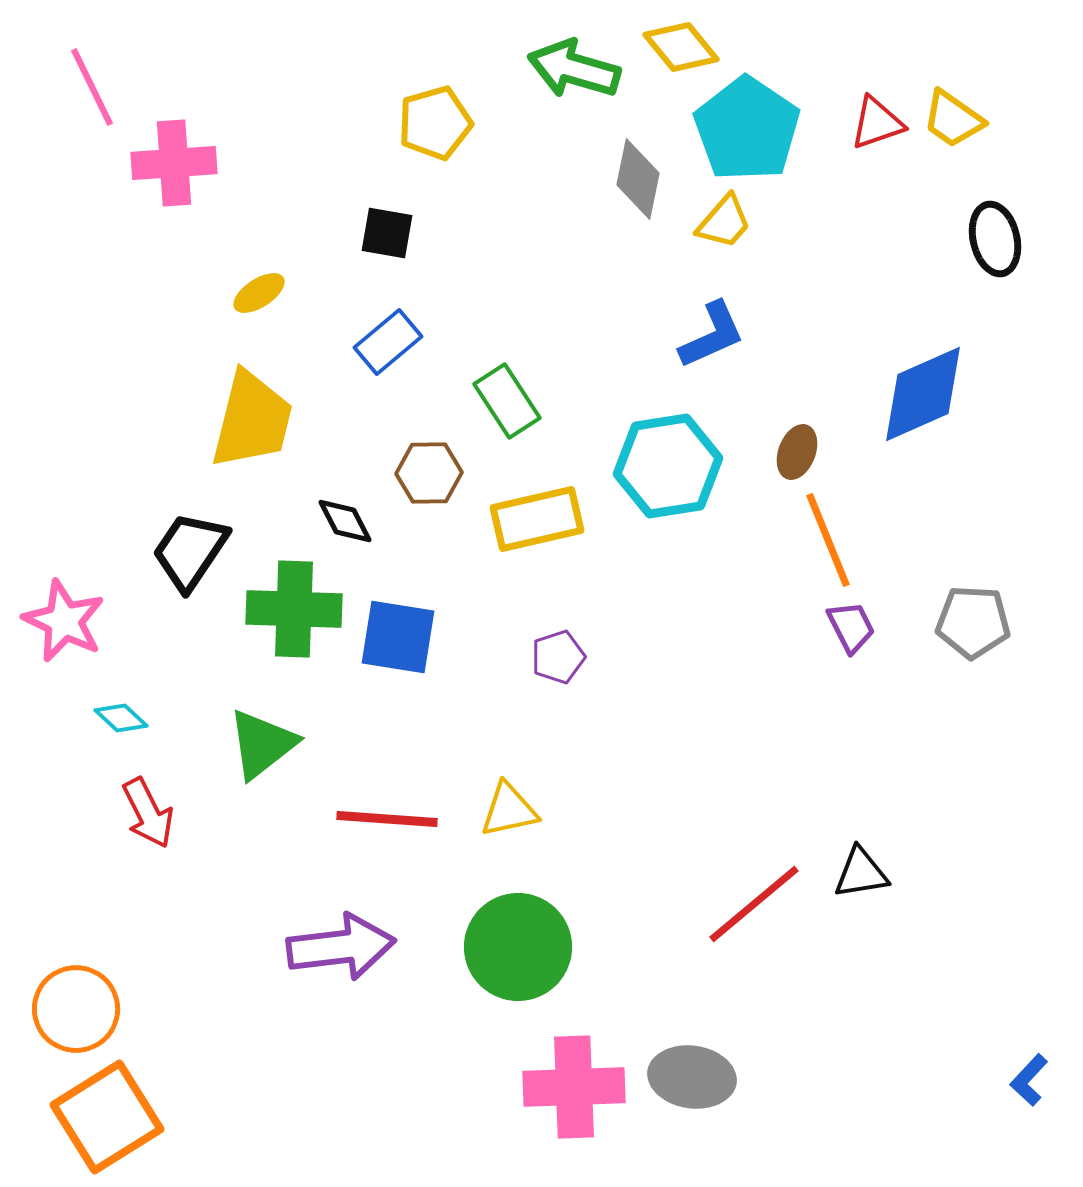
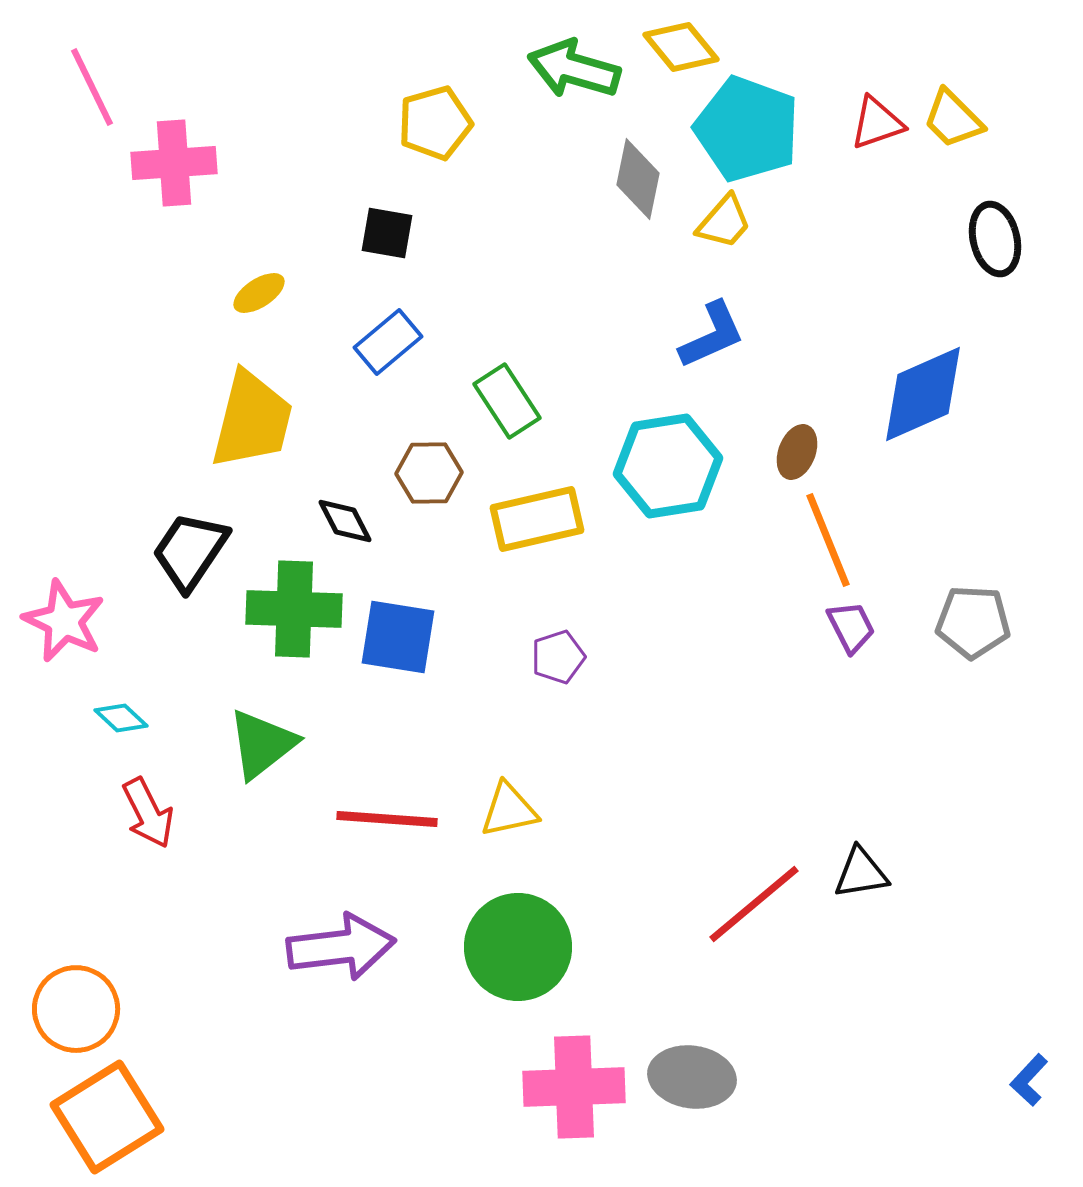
yellow trapezoid at (953, 119): rotated 10 degrees clockwise
cyan pentagon at (747, 129): rotated 14 degrees counterclockwise
